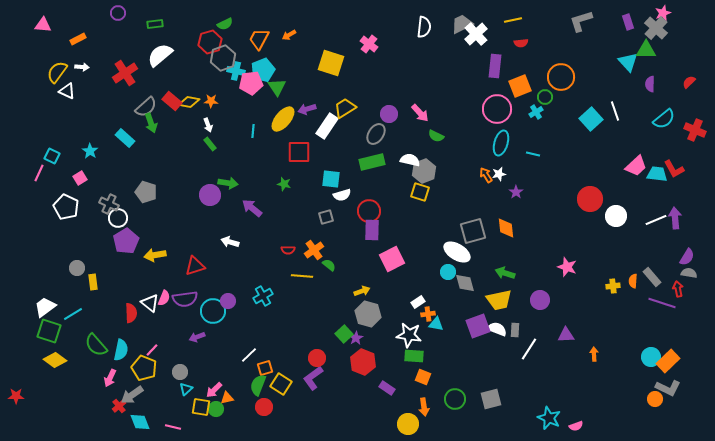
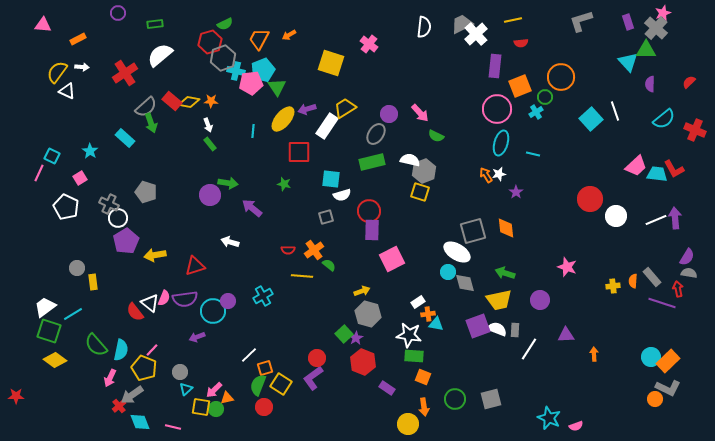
red semicircle at (131, 313): moved 4 px right, 1 px up; rotated 144 degrees clockwise
